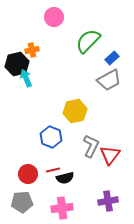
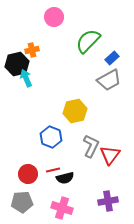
pink cross: rotated 25 degrees clockwise
